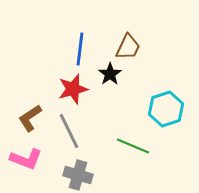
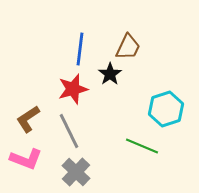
brown L-shape: moved 2 px left, 1 px down
green line: moved 9 px right
gray cross: moved 2 px left, 3 px up; rotated 28 degrees clockwise
